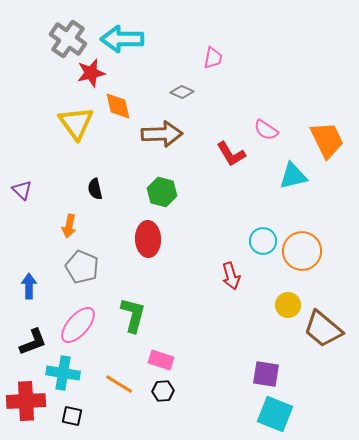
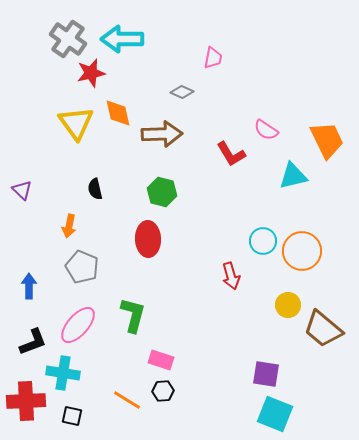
orange diamond: moved 7 px down
orange line: moved 8 px right, 16 px down
